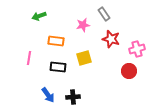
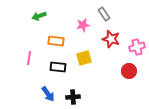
pink cross: moved 2 px up
blue arrow: moved 1 px up
